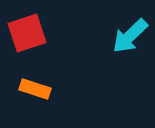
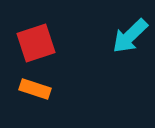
red square: moved 9 px right, 10 px down
